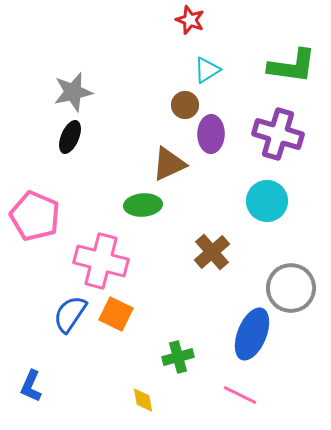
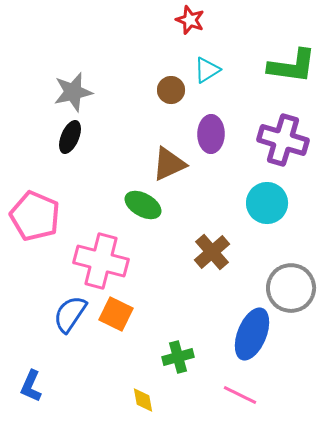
brown circle: moved 14 px left, 15 px up
purple cross: moved 5 px right, 6 px down
cyan circle: moved 2 px down
green ellipse: rotated 33 degrees clockwise
